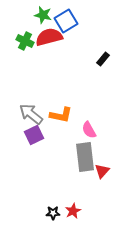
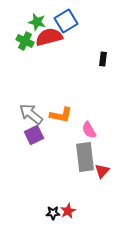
green star: moved 6 px left, 7 px down
black rectangle: rotated 32 degrees counterclockwise
red star: moved 5 px left
